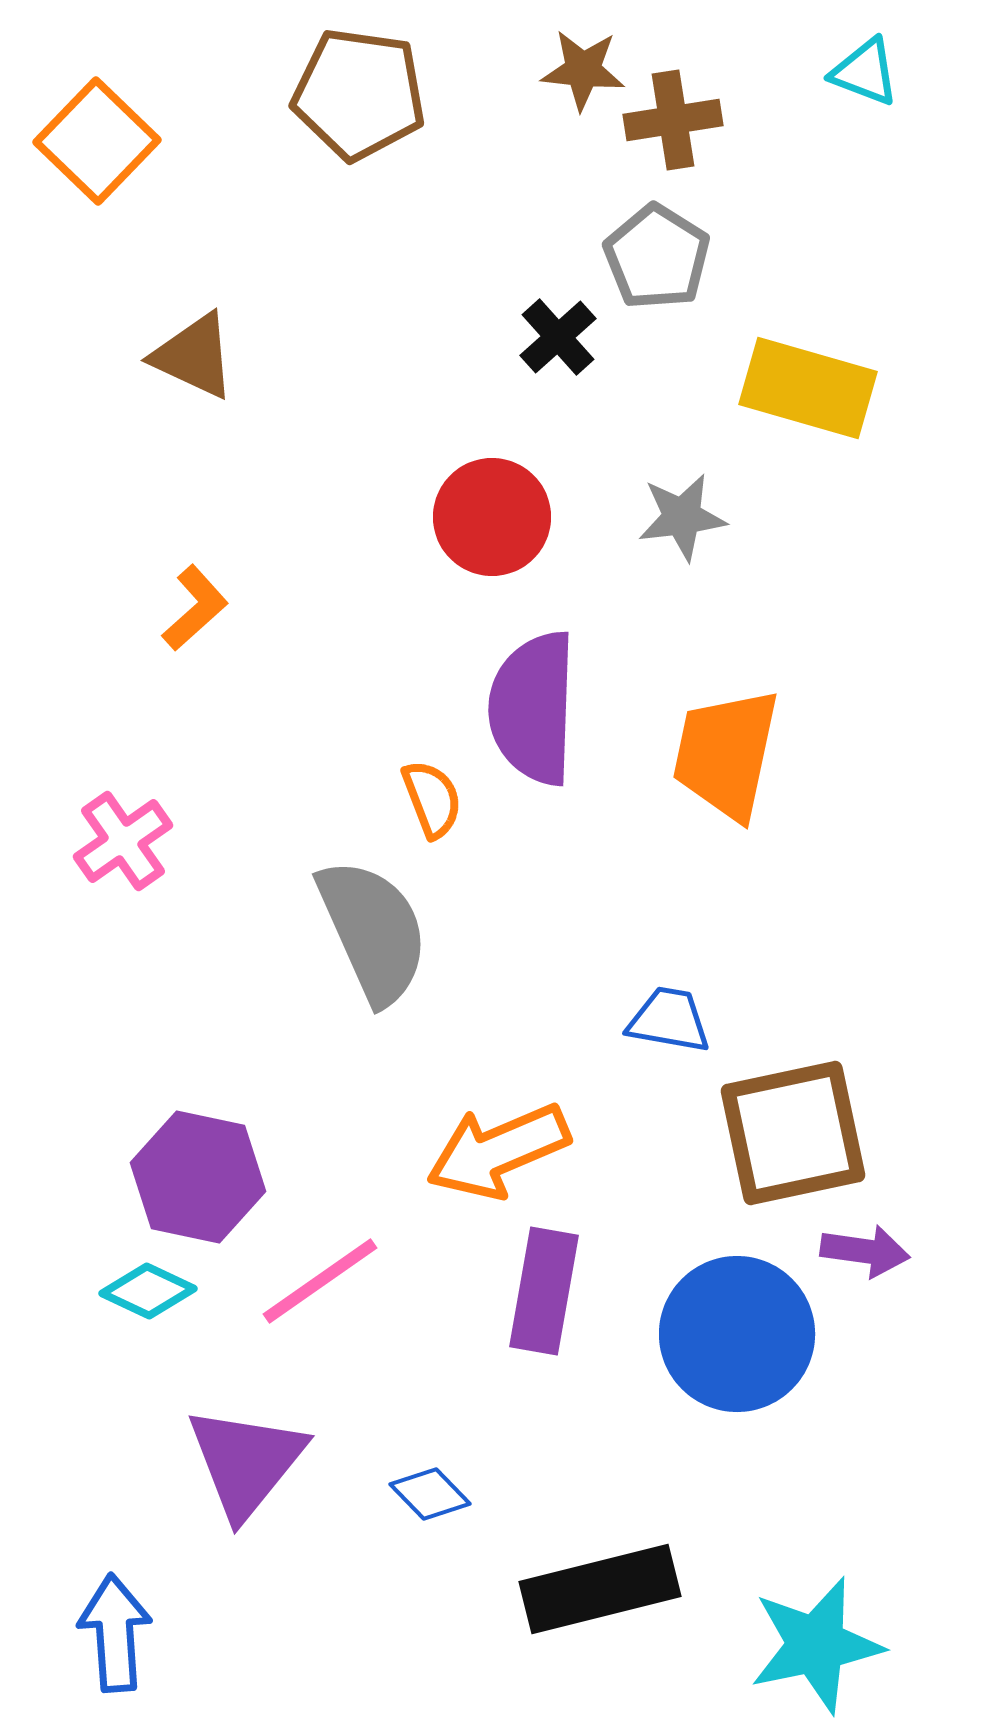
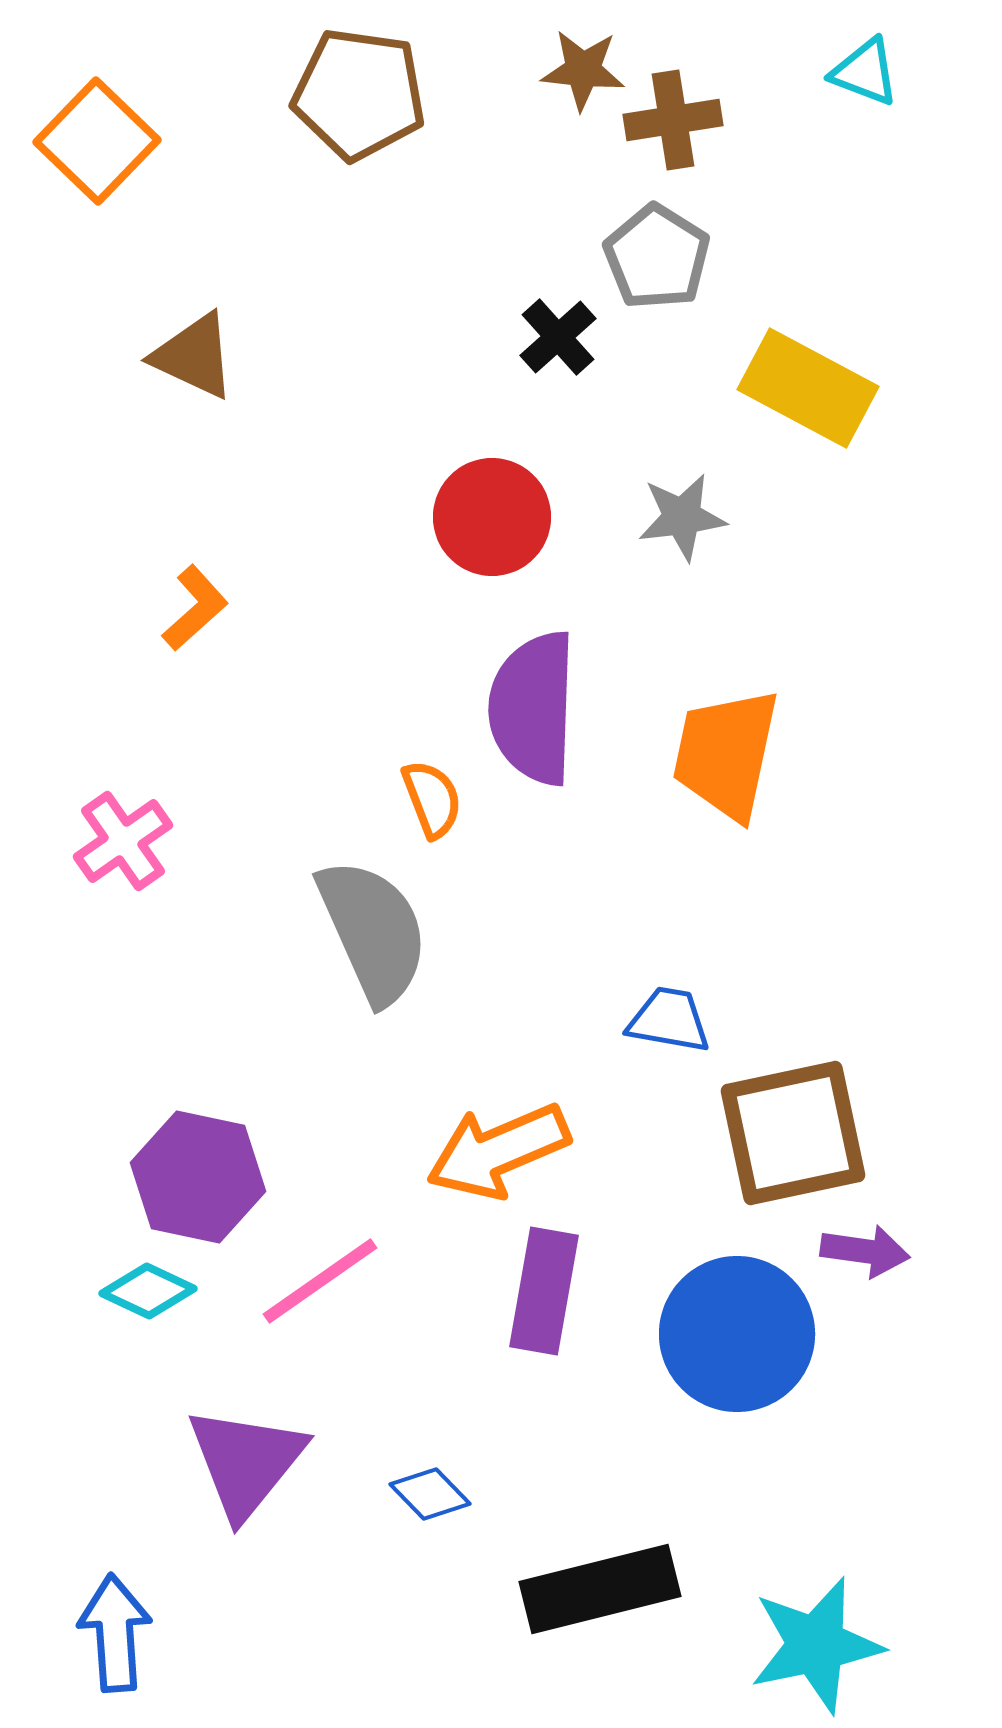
yellow rectangle: rotated 12 degrees clockwise
